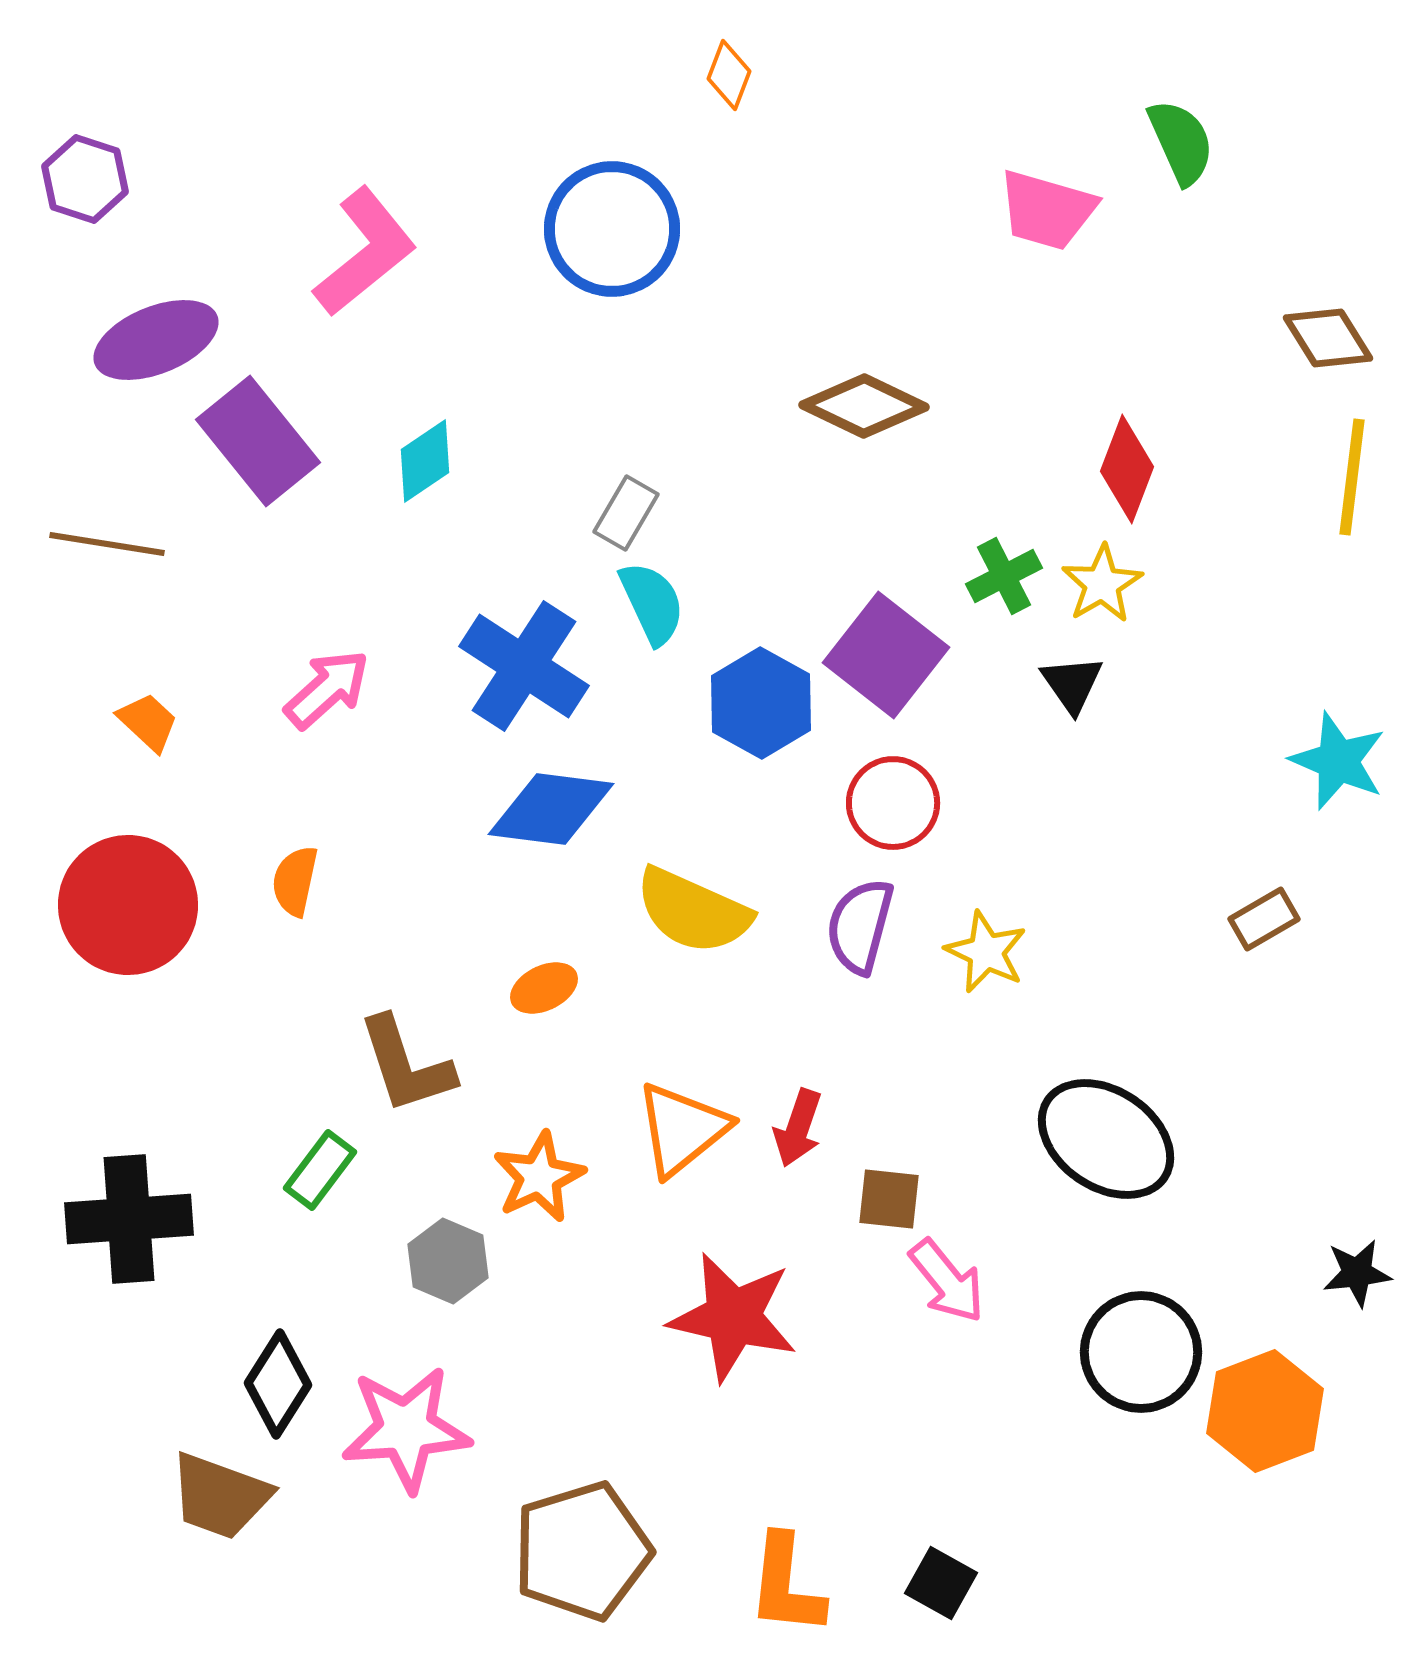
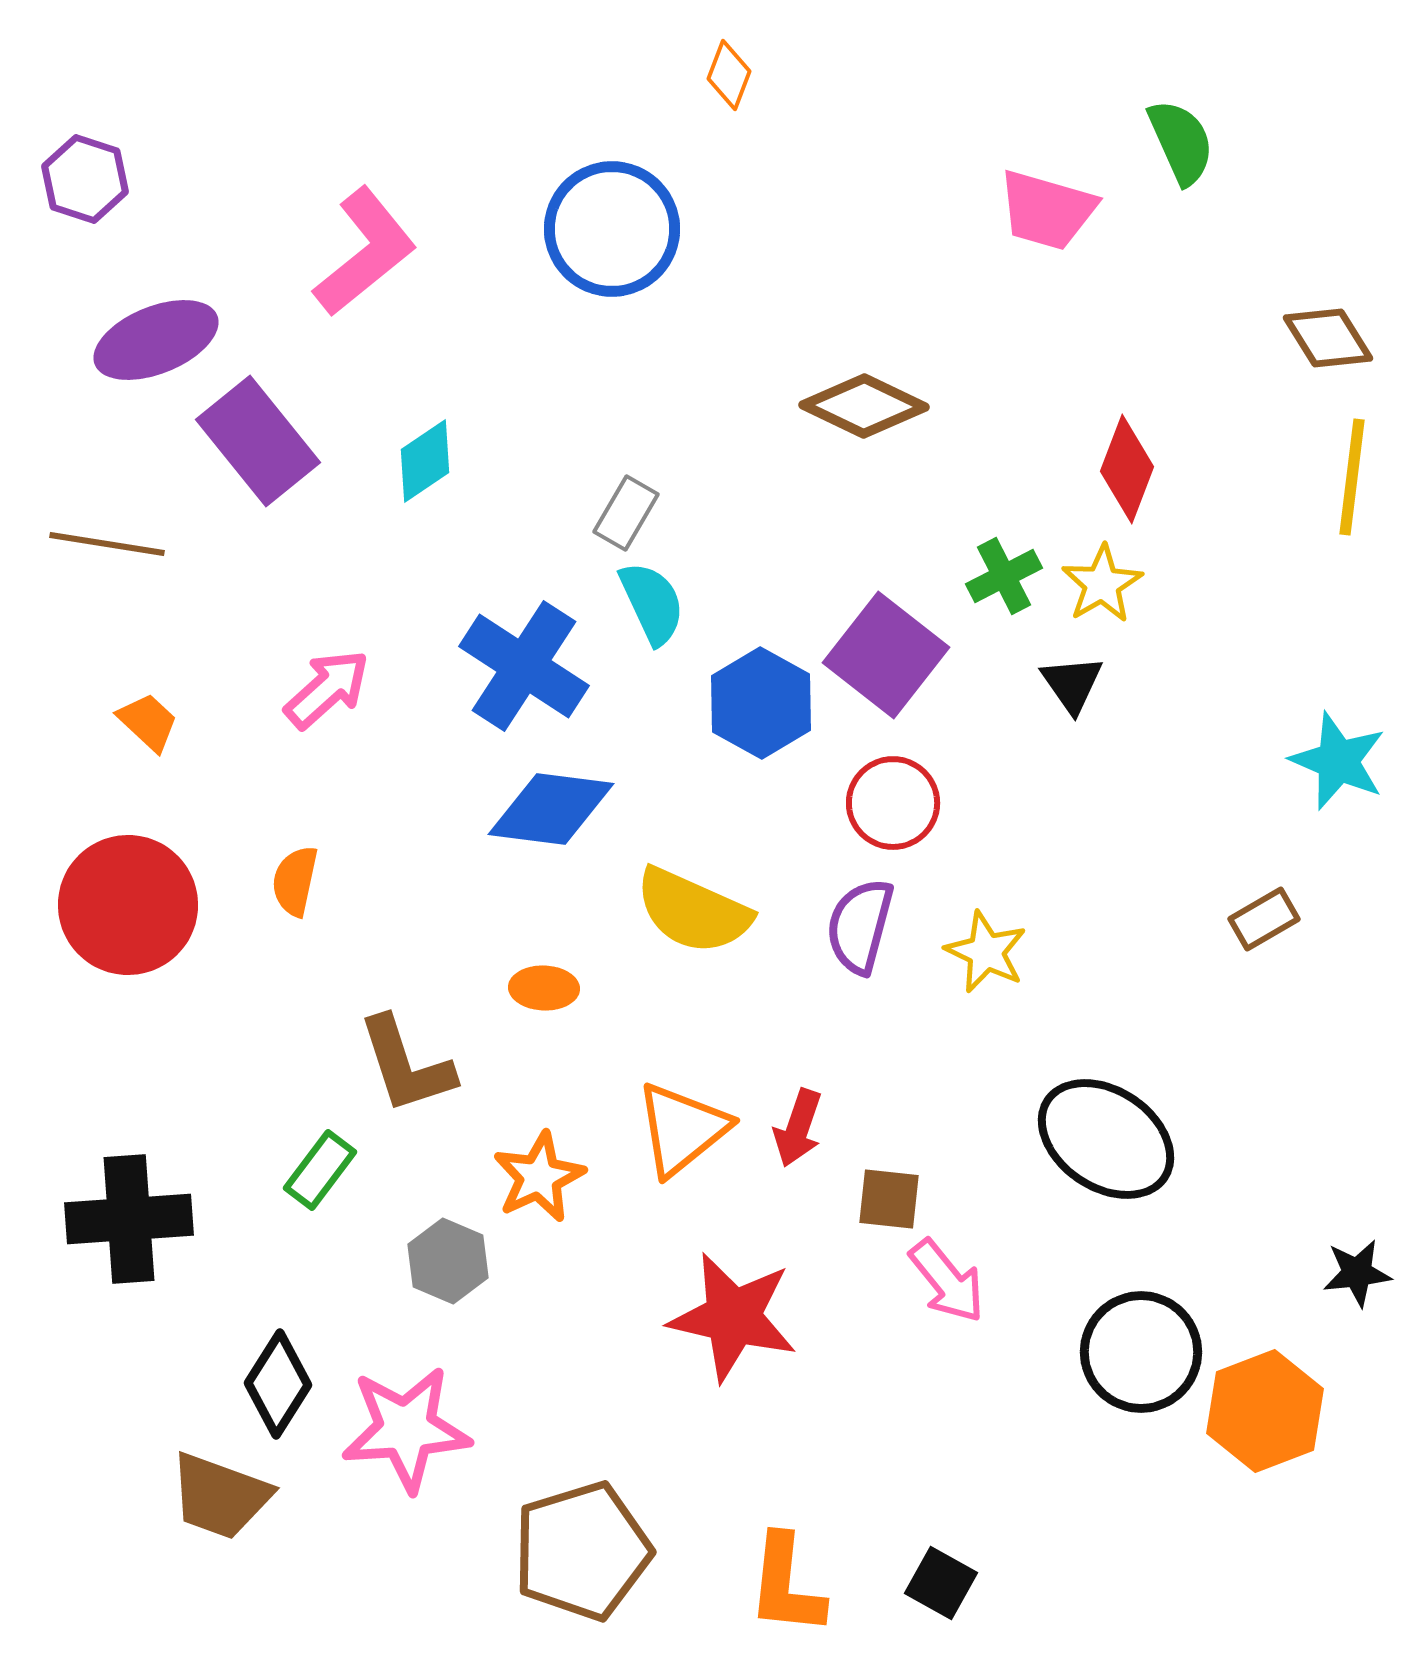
orange ellipse at (544, 988): rotated 28 degrees clockwise
